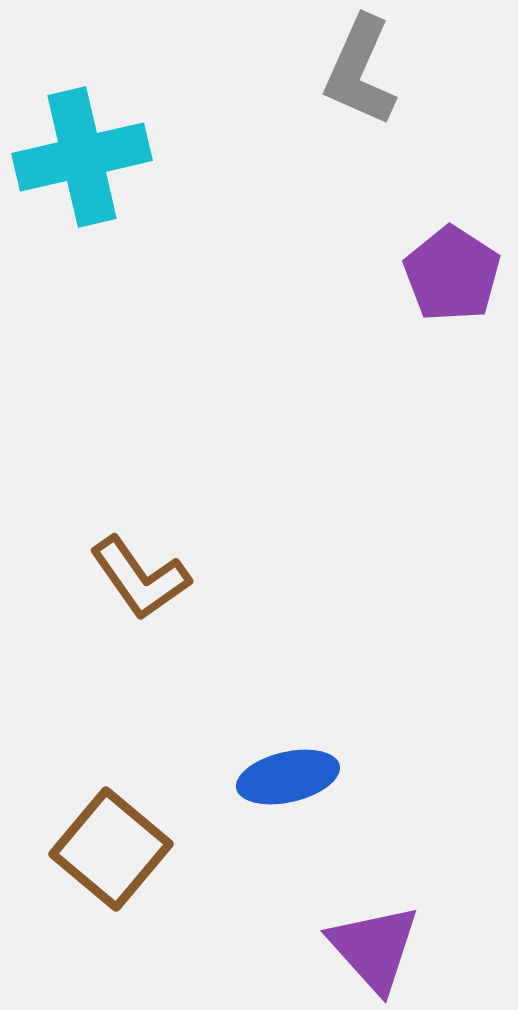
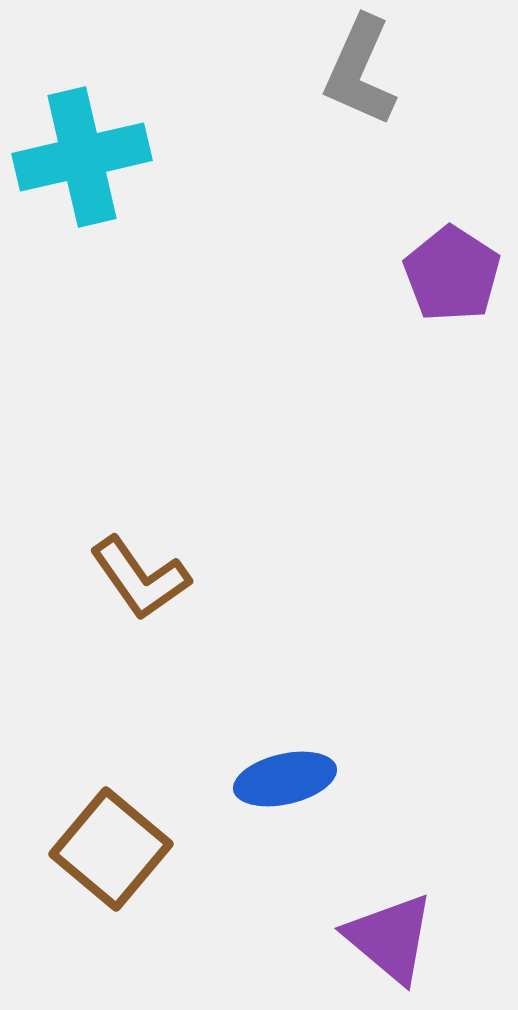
blue ellipse: moved 3 px left, 2 px down
purple triangle: moved 16 px right, 10 px up; rotated 8 degrees counterclockwise
